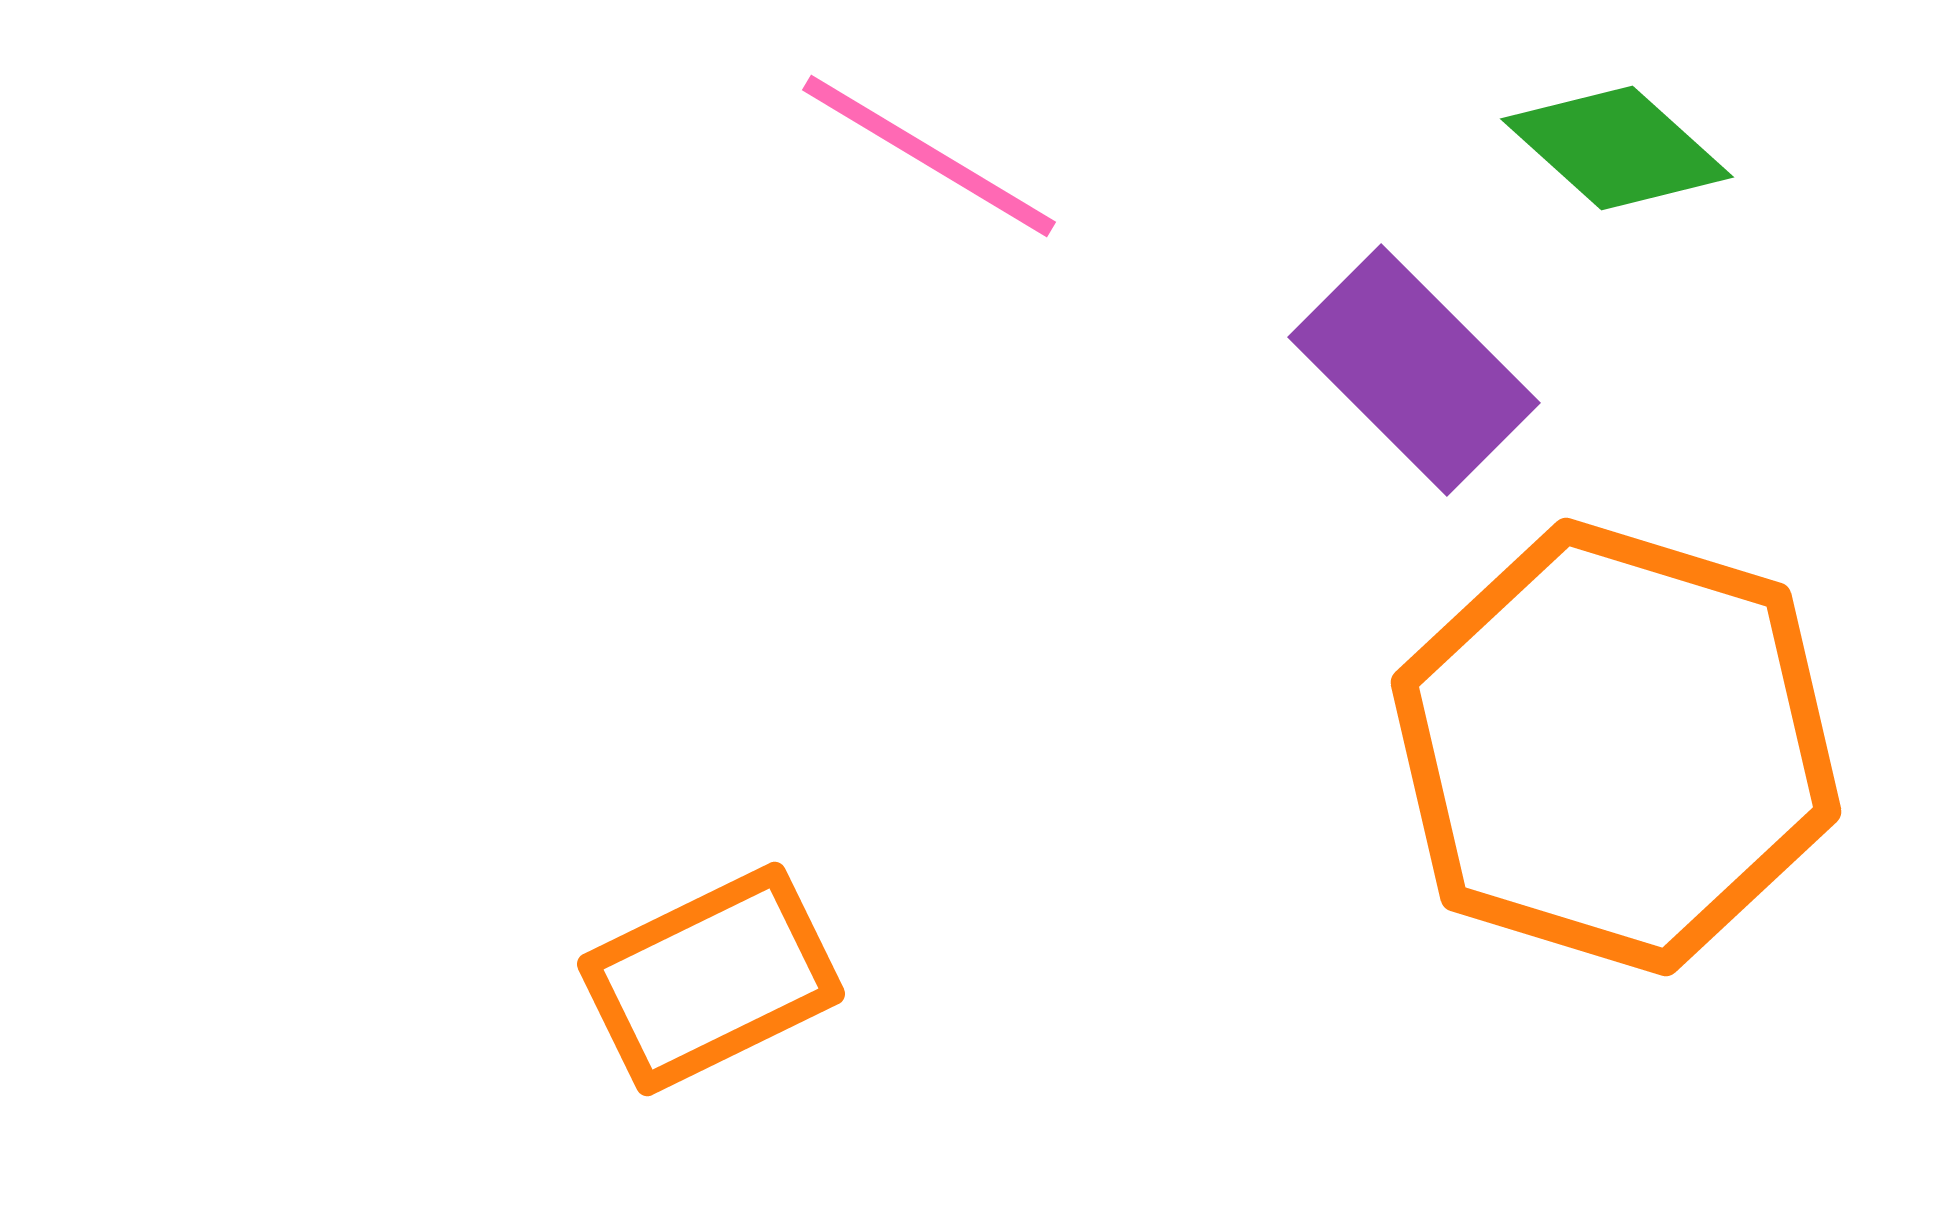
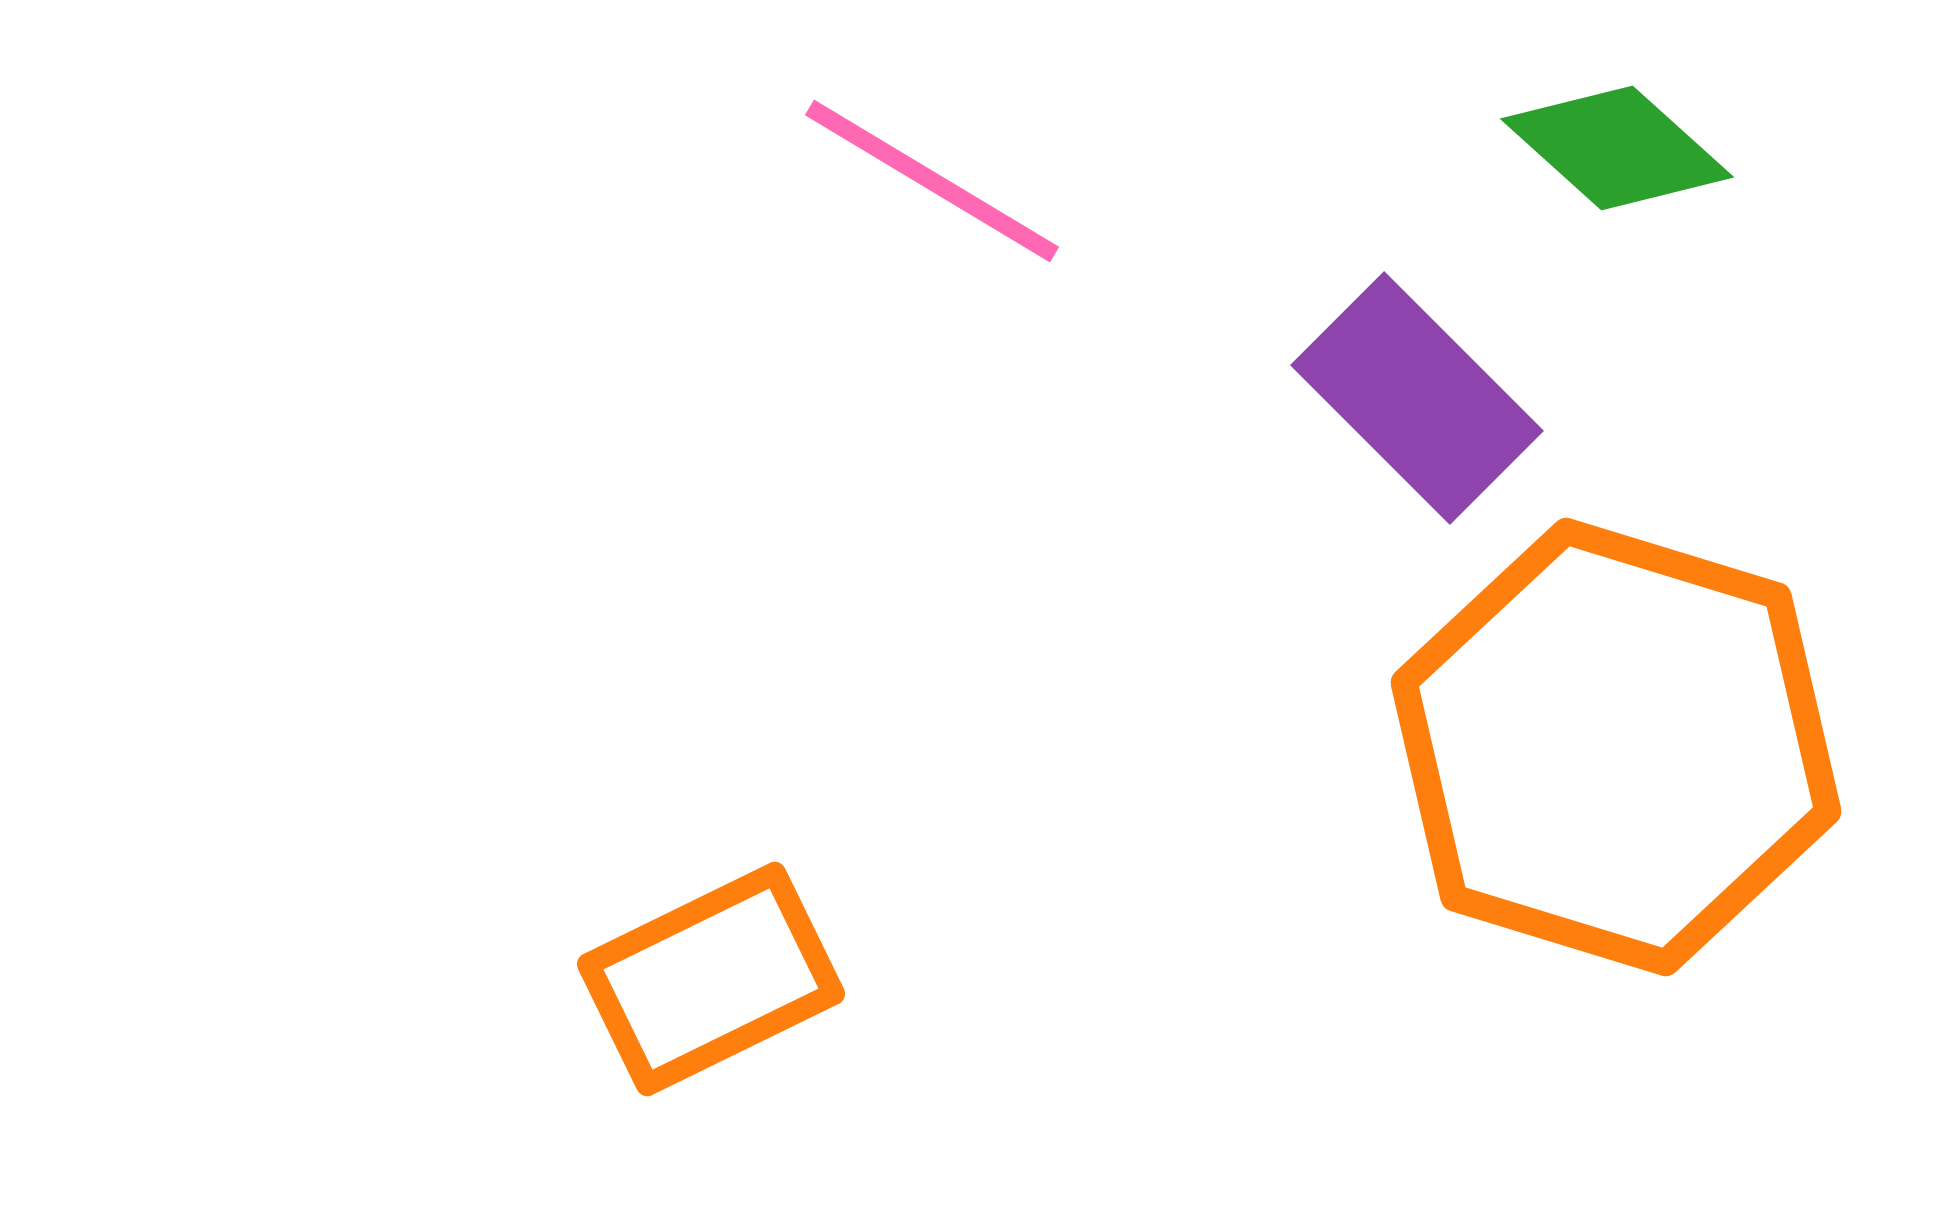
pink line: moved 3 px right, 25 px down
purple rectangle: moved 3 px right, 28 px down
